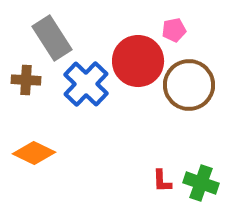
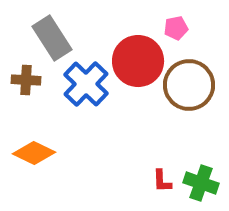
pink pentagon: moved 2 px right, 2 px up
